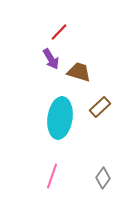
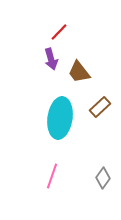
purple arrow: rotated 15 degrees clockwise
brown trapezoid: rotated 145 degrees counterclockwise
